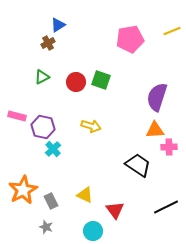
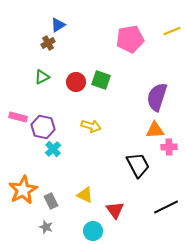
pink rectangle: moved 1 px right, 1 px down
black trapezoid: rotated 28 degrees clockwise
